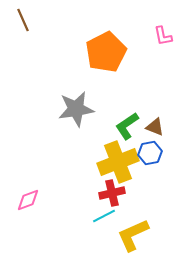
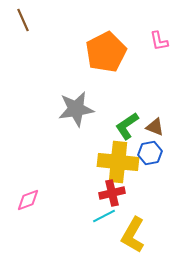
pink L-shape: moved 4 px left, 5 px down
yellow cross: rotated 27 degrees clockwise
yellow L-shape: rotated 36 degrees counterclockwise
